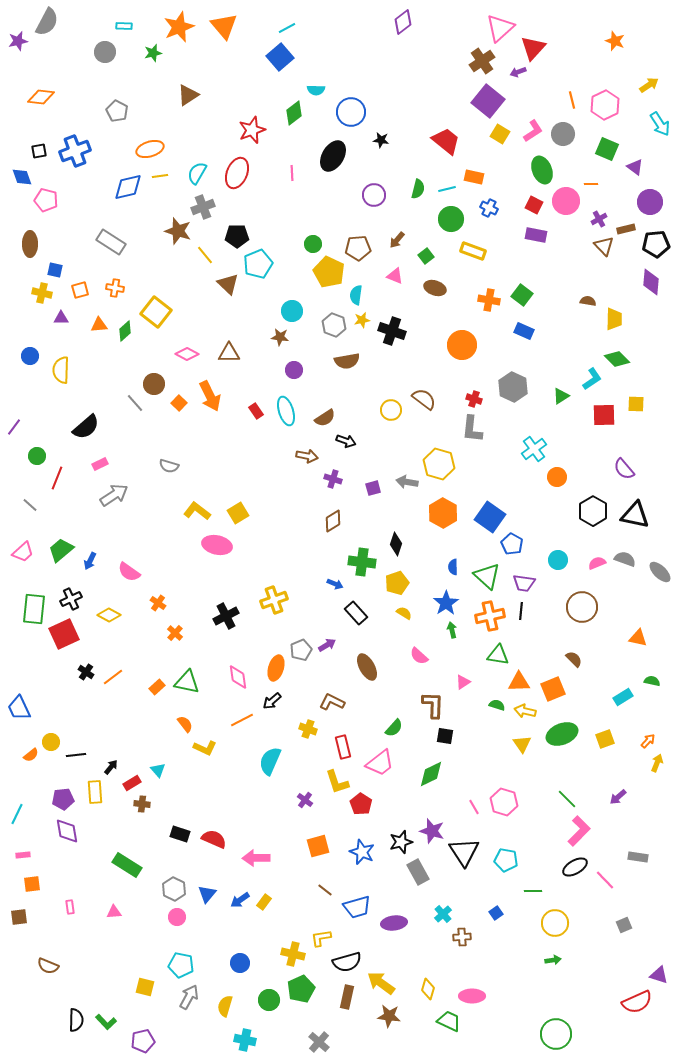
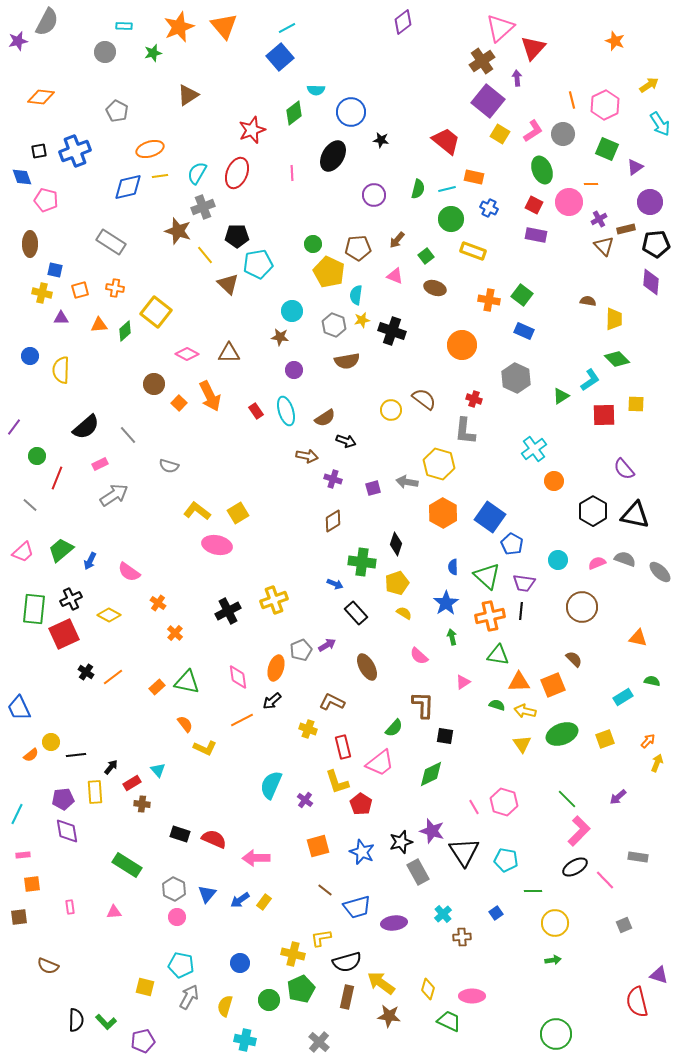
purple arrow at (518, 72): moved 1 px left, 6 px down; rotated 105 degrees clockwise
purple triangle at (635, 167): rotated 48 degrees clockwise
pink circle at (566, 201): moved 3 px right, 1 px down
cyan pentagon at (258, 264): rotated 12 degrees clockwise
cyan L-shape at (592, 379): moved 2 px left, 1 px down
gray hexagon at (513, 387): moved 3 px right, 9 px up
gray line at (135, 403): moved 7 px left, 32 px down
gray L-shape at (472, 429): moved 7 px left, 2 px down
orange circle at (557, 477): moved 3 px left, 4 px down
black cross at (226, 616): moved 2 px right, 5 px up
green arrow at (452, 630): moved 7 px down
orange square at (553, 689): moved 4 px up
brown L-shape at (433, 705): moved 10 px left
cyan semicircle at (270, 761): moved 1 px right, 24 px down
red semicircle at (637, 1002): rotated 100 degrees clockwise
